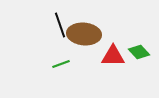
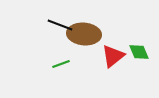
black line: rotated 50 degrees counterclockwise
green diamond: rotated 20 degrees clockwise
red triangle: rotated 40 degrees counterclockwise
